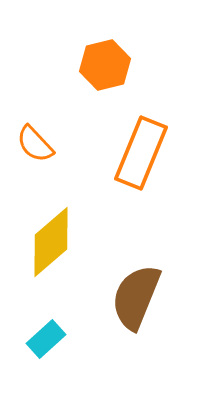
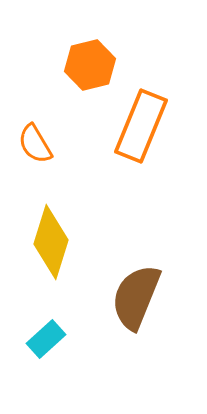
orange hexagon: moved 15 px left
orange semicircle: rotated 12 degrees clockwise
orange rectangle: moved 27 px up
yellow diamond: rotated 32 degrees counterclockwise
